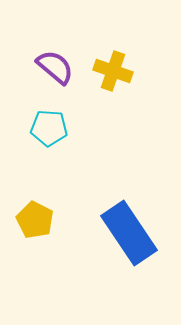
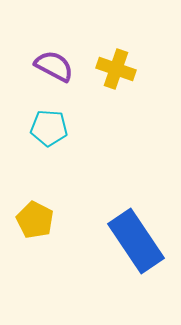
purple semicircle: moved 1 px left, 1 px up; rotated 12 degrees counterclockwise
yellow cross: moved 3 px right, 2 px up
blue rectangle: moved 7 px right, 8 px down
